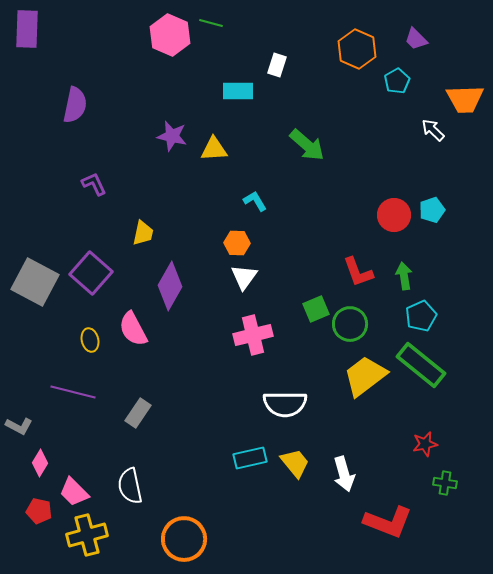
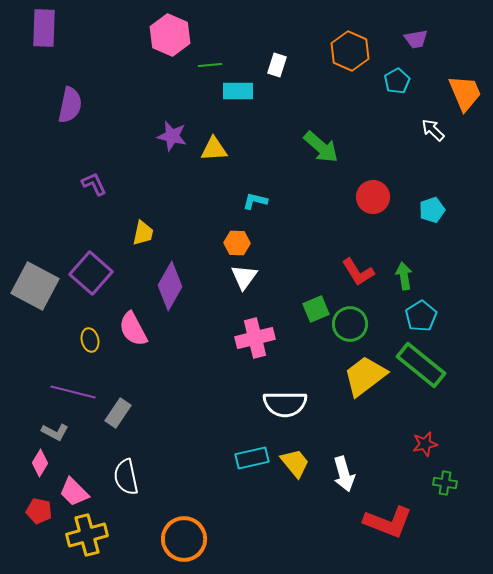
green line at (211, 23): moved 1 px left, 42 px down; rotated 20 degrees counterclockwise
purple rectangle at (27, 29): moved 17 px right, 1 px up
purple trapezoid at (416, 39): rotated 55 degrees counterclockwise
orange hexagon at (357, 49): moved 7 px left, 2 px down
orange trapezoid at (465, 99): moved 6 px up; rotated 111 degrees counterclockwise
purple semicircle at (75, 105): moved 5 px left
green arrow at (307, 145): moved 14 px right, 2 px down
cyan L-shape at (255, 201): rotated 45 degrees counterclockwise
red circle at (394, 215): moved 21 px left, 18 px up
red L-shape at (358, 272): rotated 12 degrees counterclockwise
gray square at (35, 282): moved 4 px down
cyan pentagon at (421, 316): rotated 8 degrees counterclockwise
pink cross at (253, 335): moved 2 px right, 3 px down
gray rectangle at (138, 413): moved 20 px left
gray L-shape at (19, 426): moved 36 px right, 6 px down
cyan rectangle at (250, 458): moved 2 px right
white semicircle at (130, 486): moved 4 px left, 9 px up
